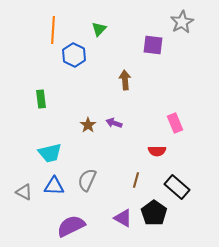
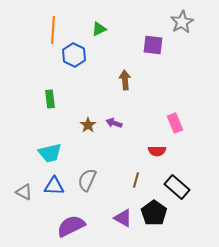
green triangle: rotated 21 degrees clockwise
green rectangle: moved 9 px right
